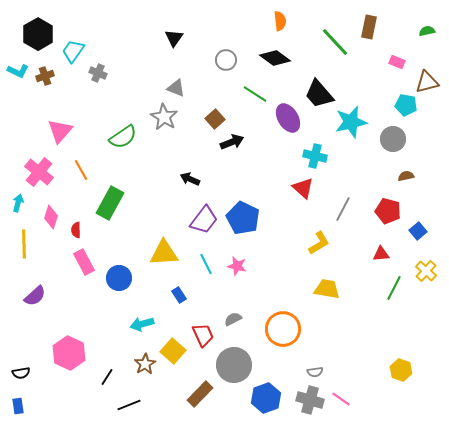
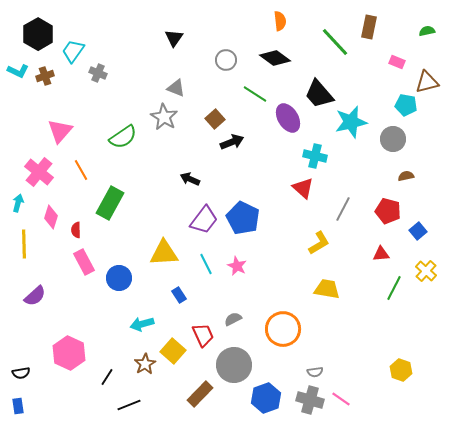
pink star at (237, 266): rotated 12 degrees clockwise
